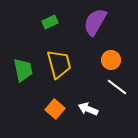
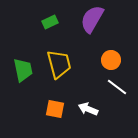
purple semicircle: moved 3 px left, 3 px up
orange square: rotated 30 degrees counterclockwise
